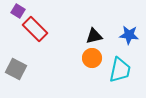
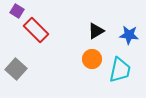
purple square: moved 1 px left
red rectangle: moved 1 px right, 1 px down
black triangle: moved 2 px right, 5 px up; rotated 18 degrees counterclockwise
orange circle: moved 1 px down
gray square: rotated 15 degrees clockwise
